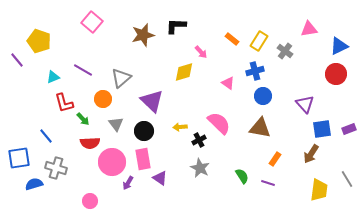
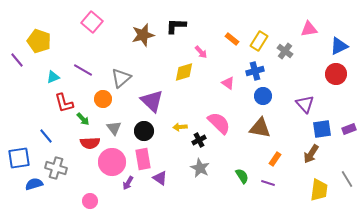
gray triangle at (116, 124): moved 2 px left, 4 px down
